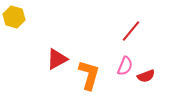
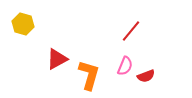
yellow hexagon: moved 9 px right, 7 px down
